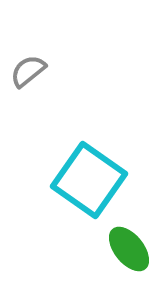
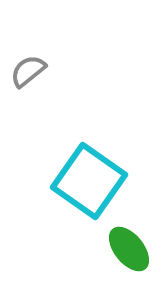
cyan square: moved 1 px down
